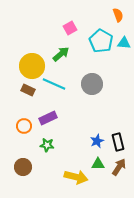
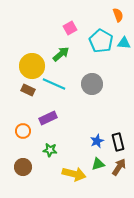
orange circle: moved 1 px left, 5 px down
green star: moved 3 px right, 5 px down
green triangle: rotated 16 degrees counterclockwise
yellow arrow: moved 2 px left, 3 px up
